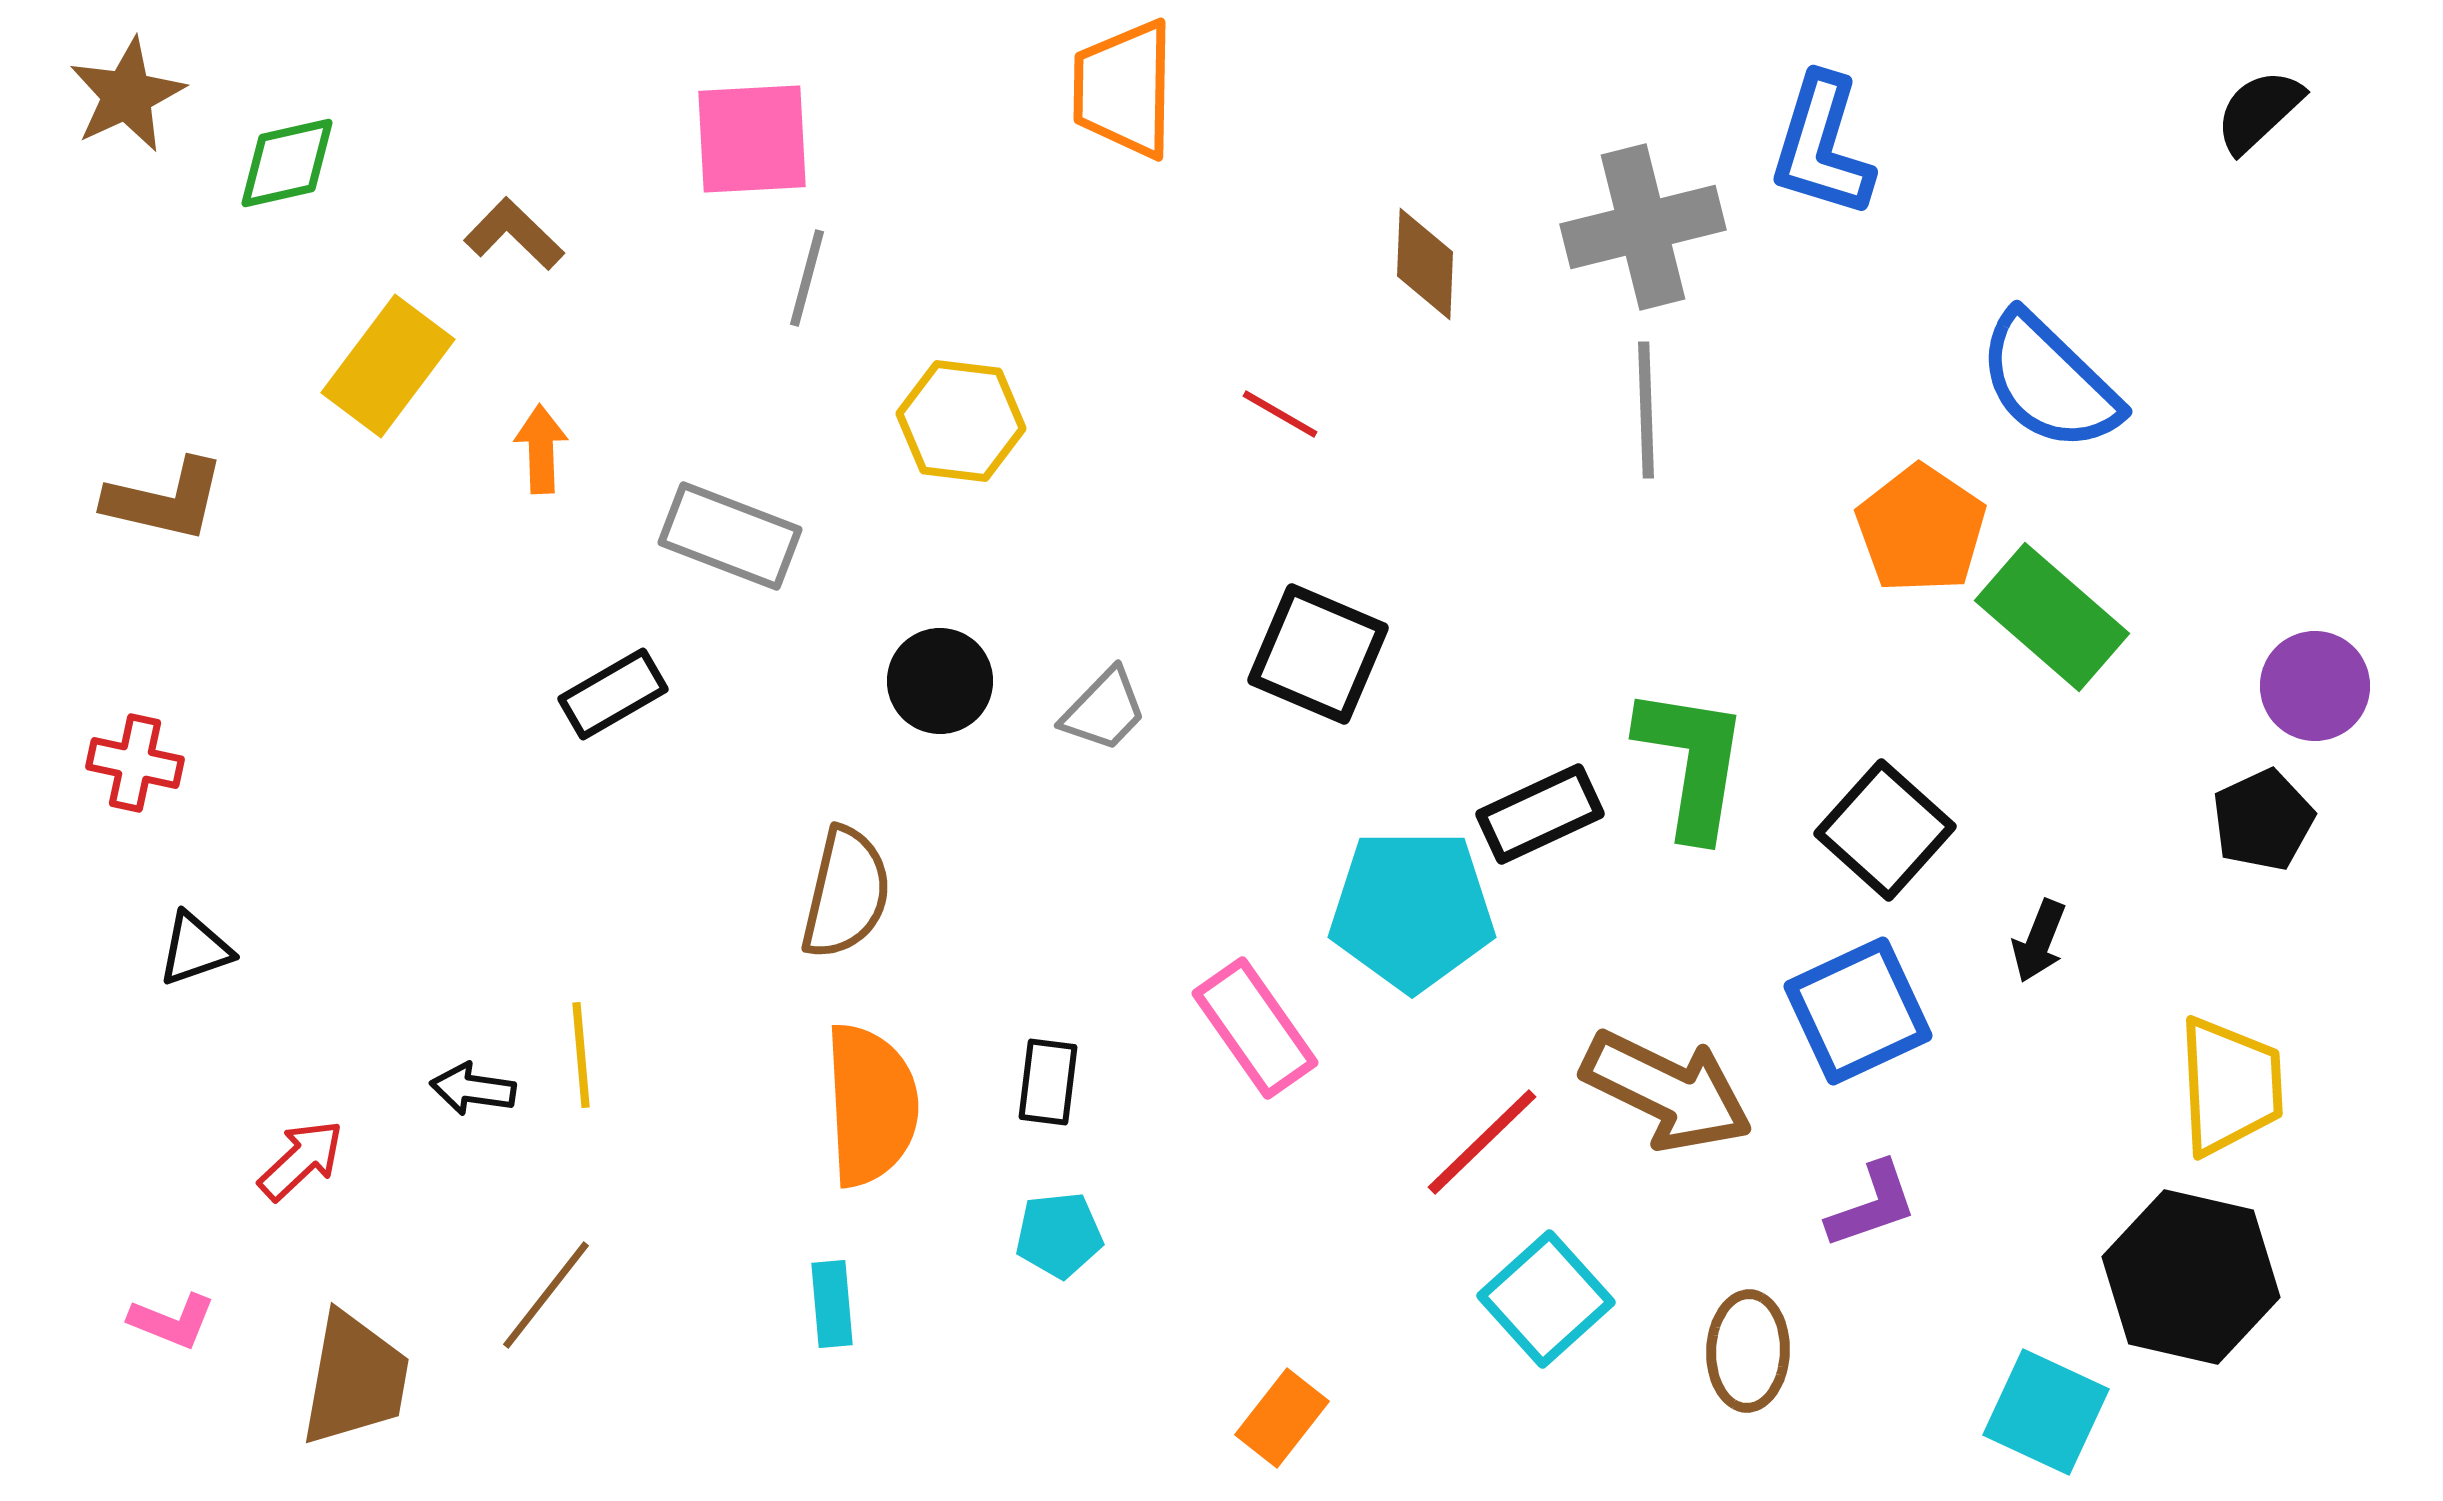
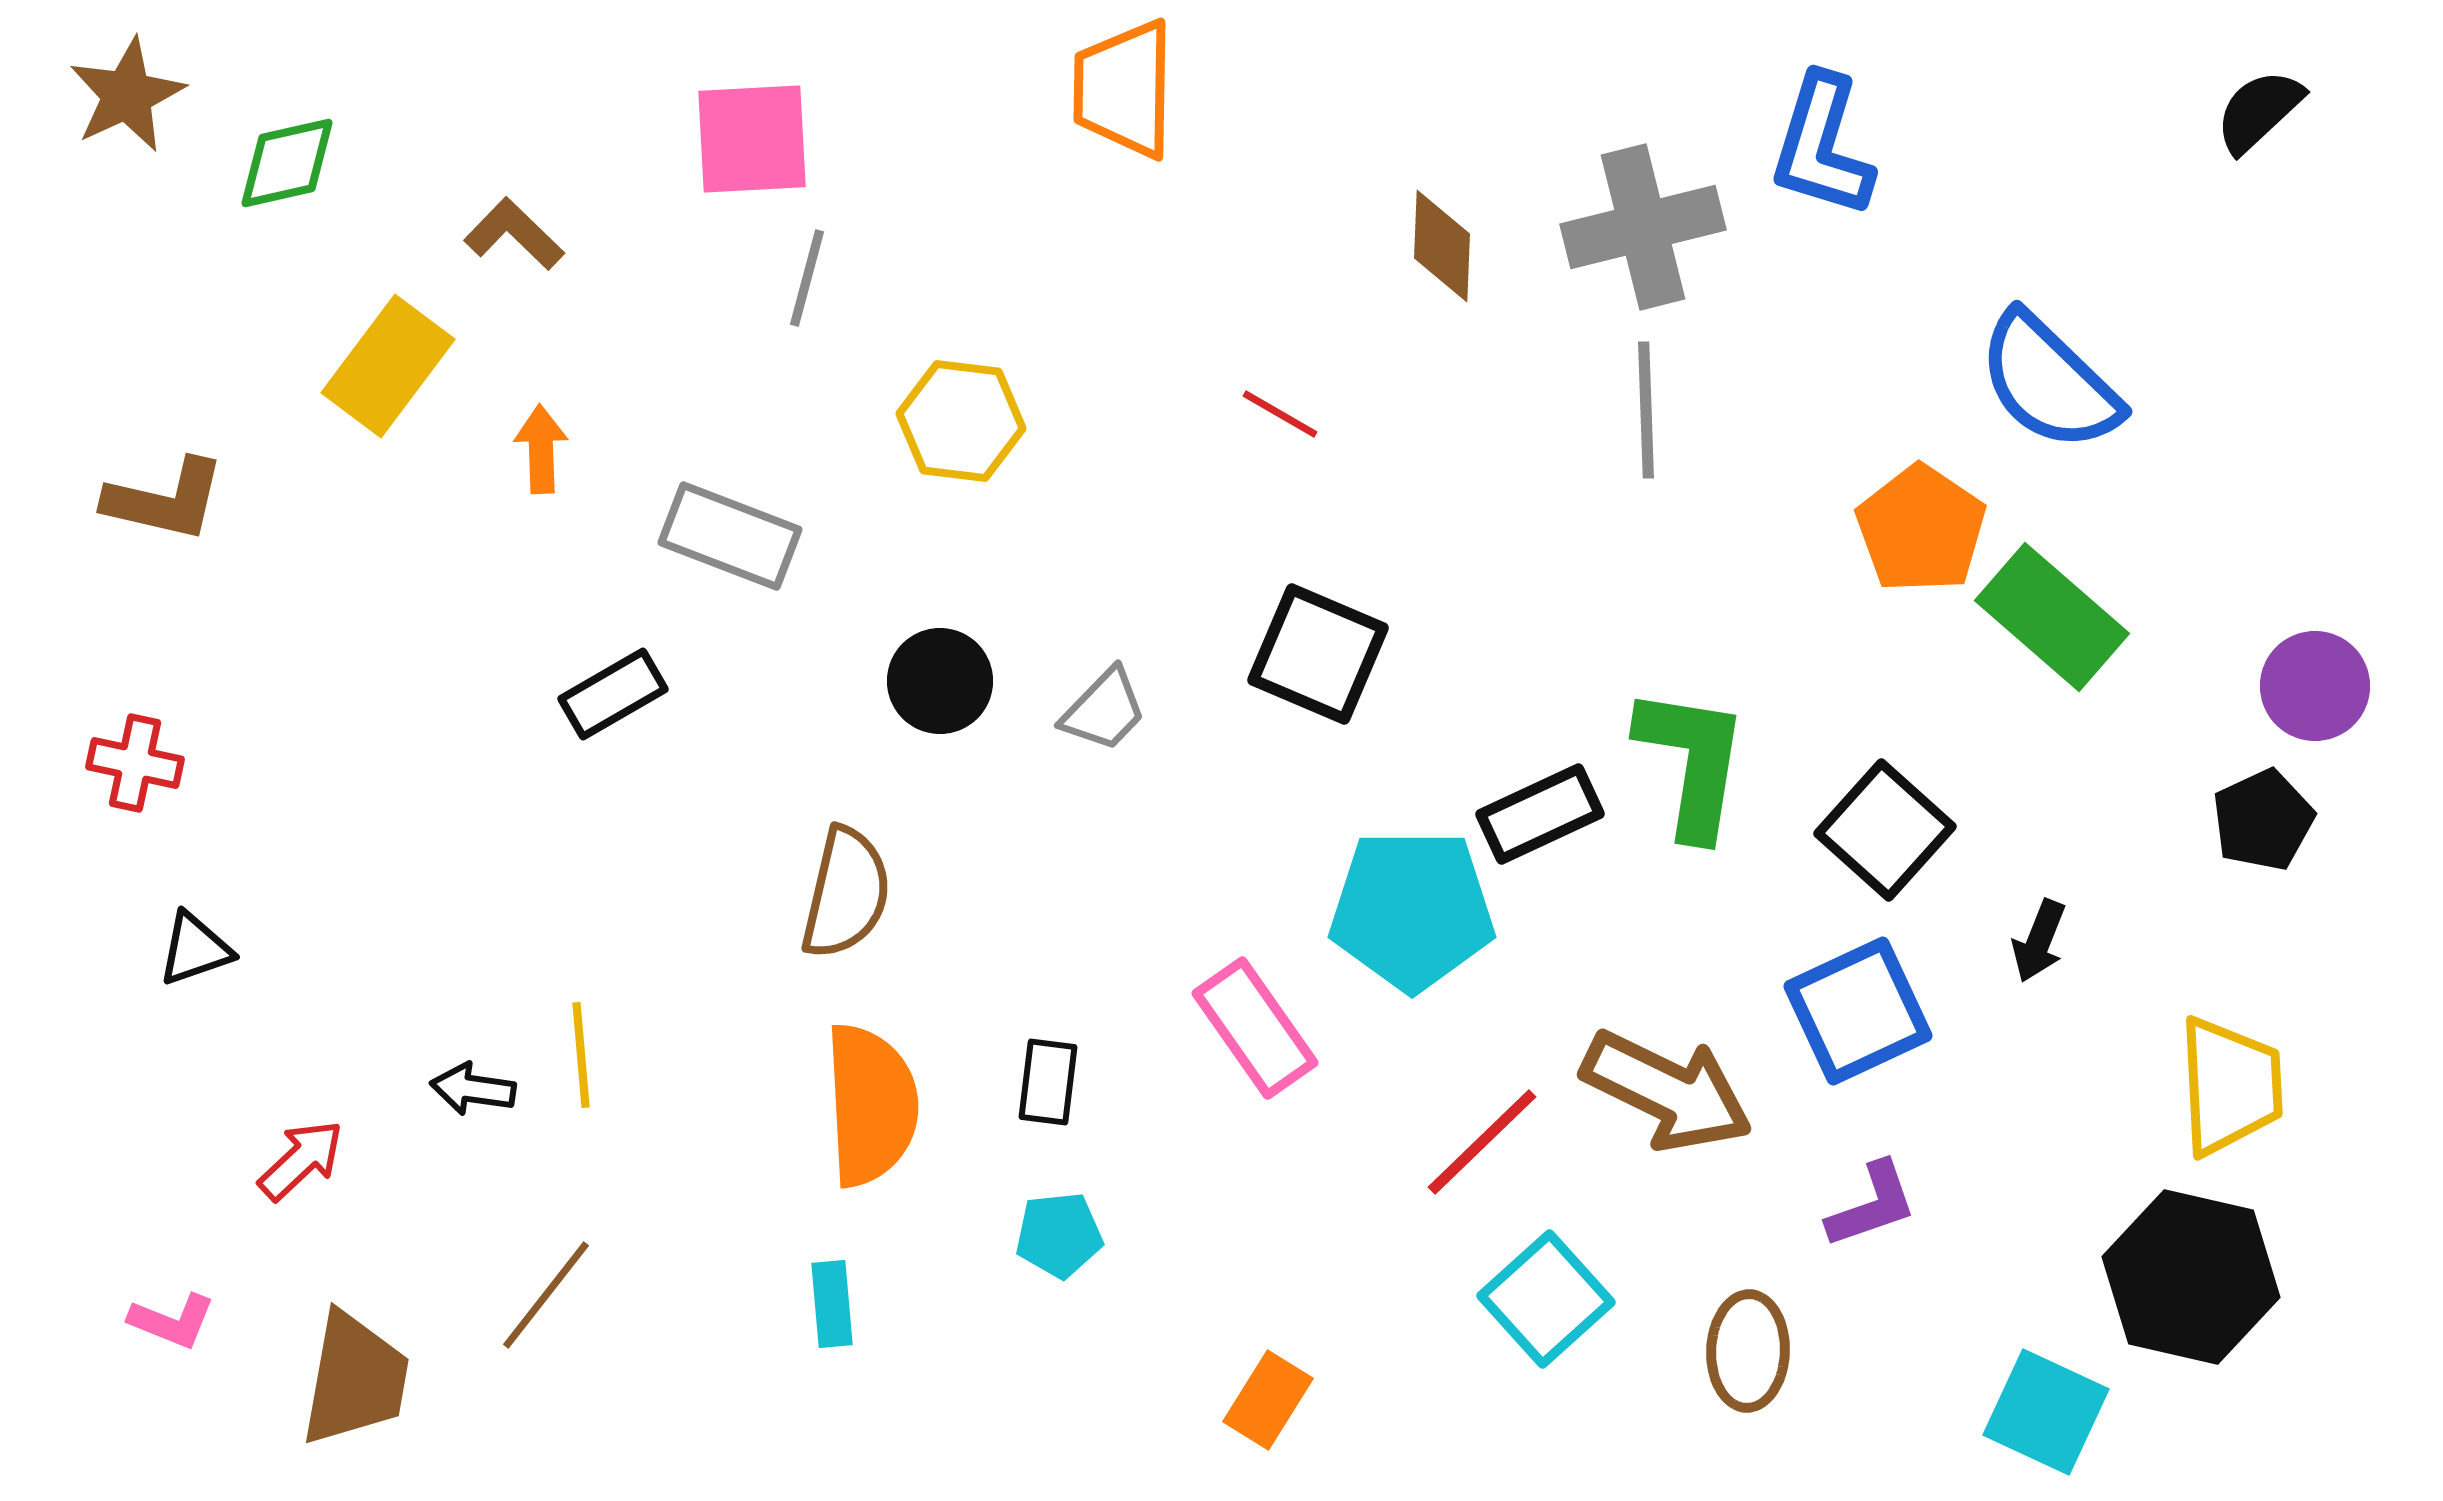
brown diamond at (1425, 264): moved 17 px right, 18 px up
orange rectangle at (1282, 1418): moved 14 px left, 18 px up; rotated 6 degrees counterclockwise
